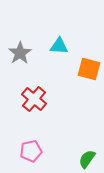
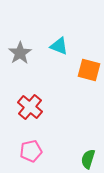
cyan triangle: rotated 18 degrees clockwise
orange square: moved 1 px down
red cross: moved 4 px left, 8 px down
green semicircle: moved 1 px right; rotated 18 degrees counterclockwise
